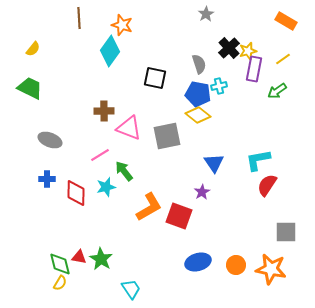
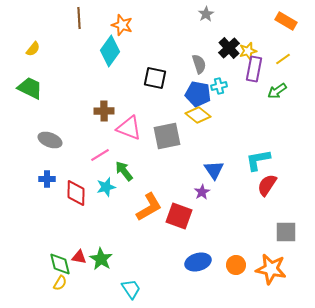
blue triangle at (214, 163): moved 7 px down
